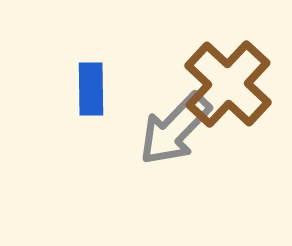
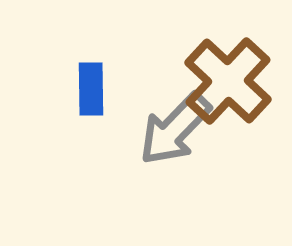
brown cross: moved 3 px up
